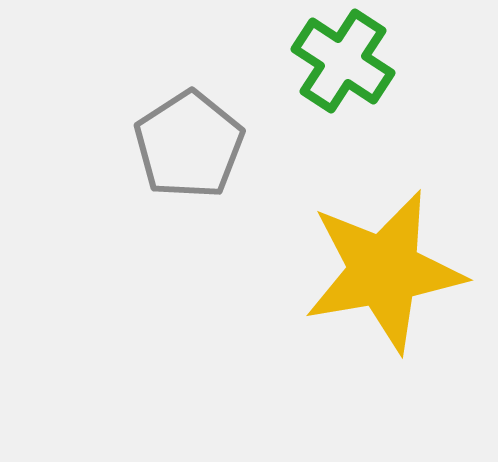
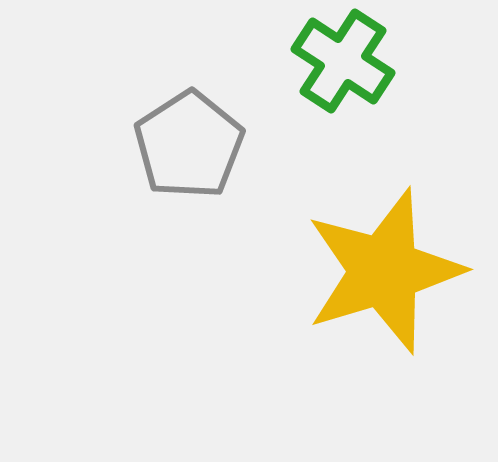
yellow star: rotated 7 degrees counterclockwise
